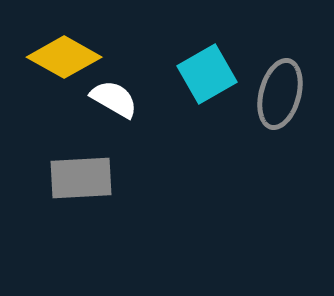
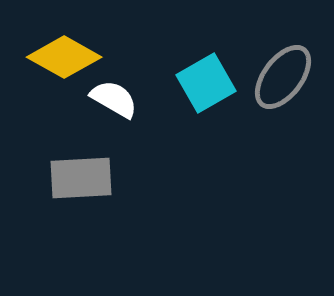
cyan square: moved 1 px left, 9 px down
gray ellipse: moved 3 px right, 17 px up; rotated 22 degrees clockwise
